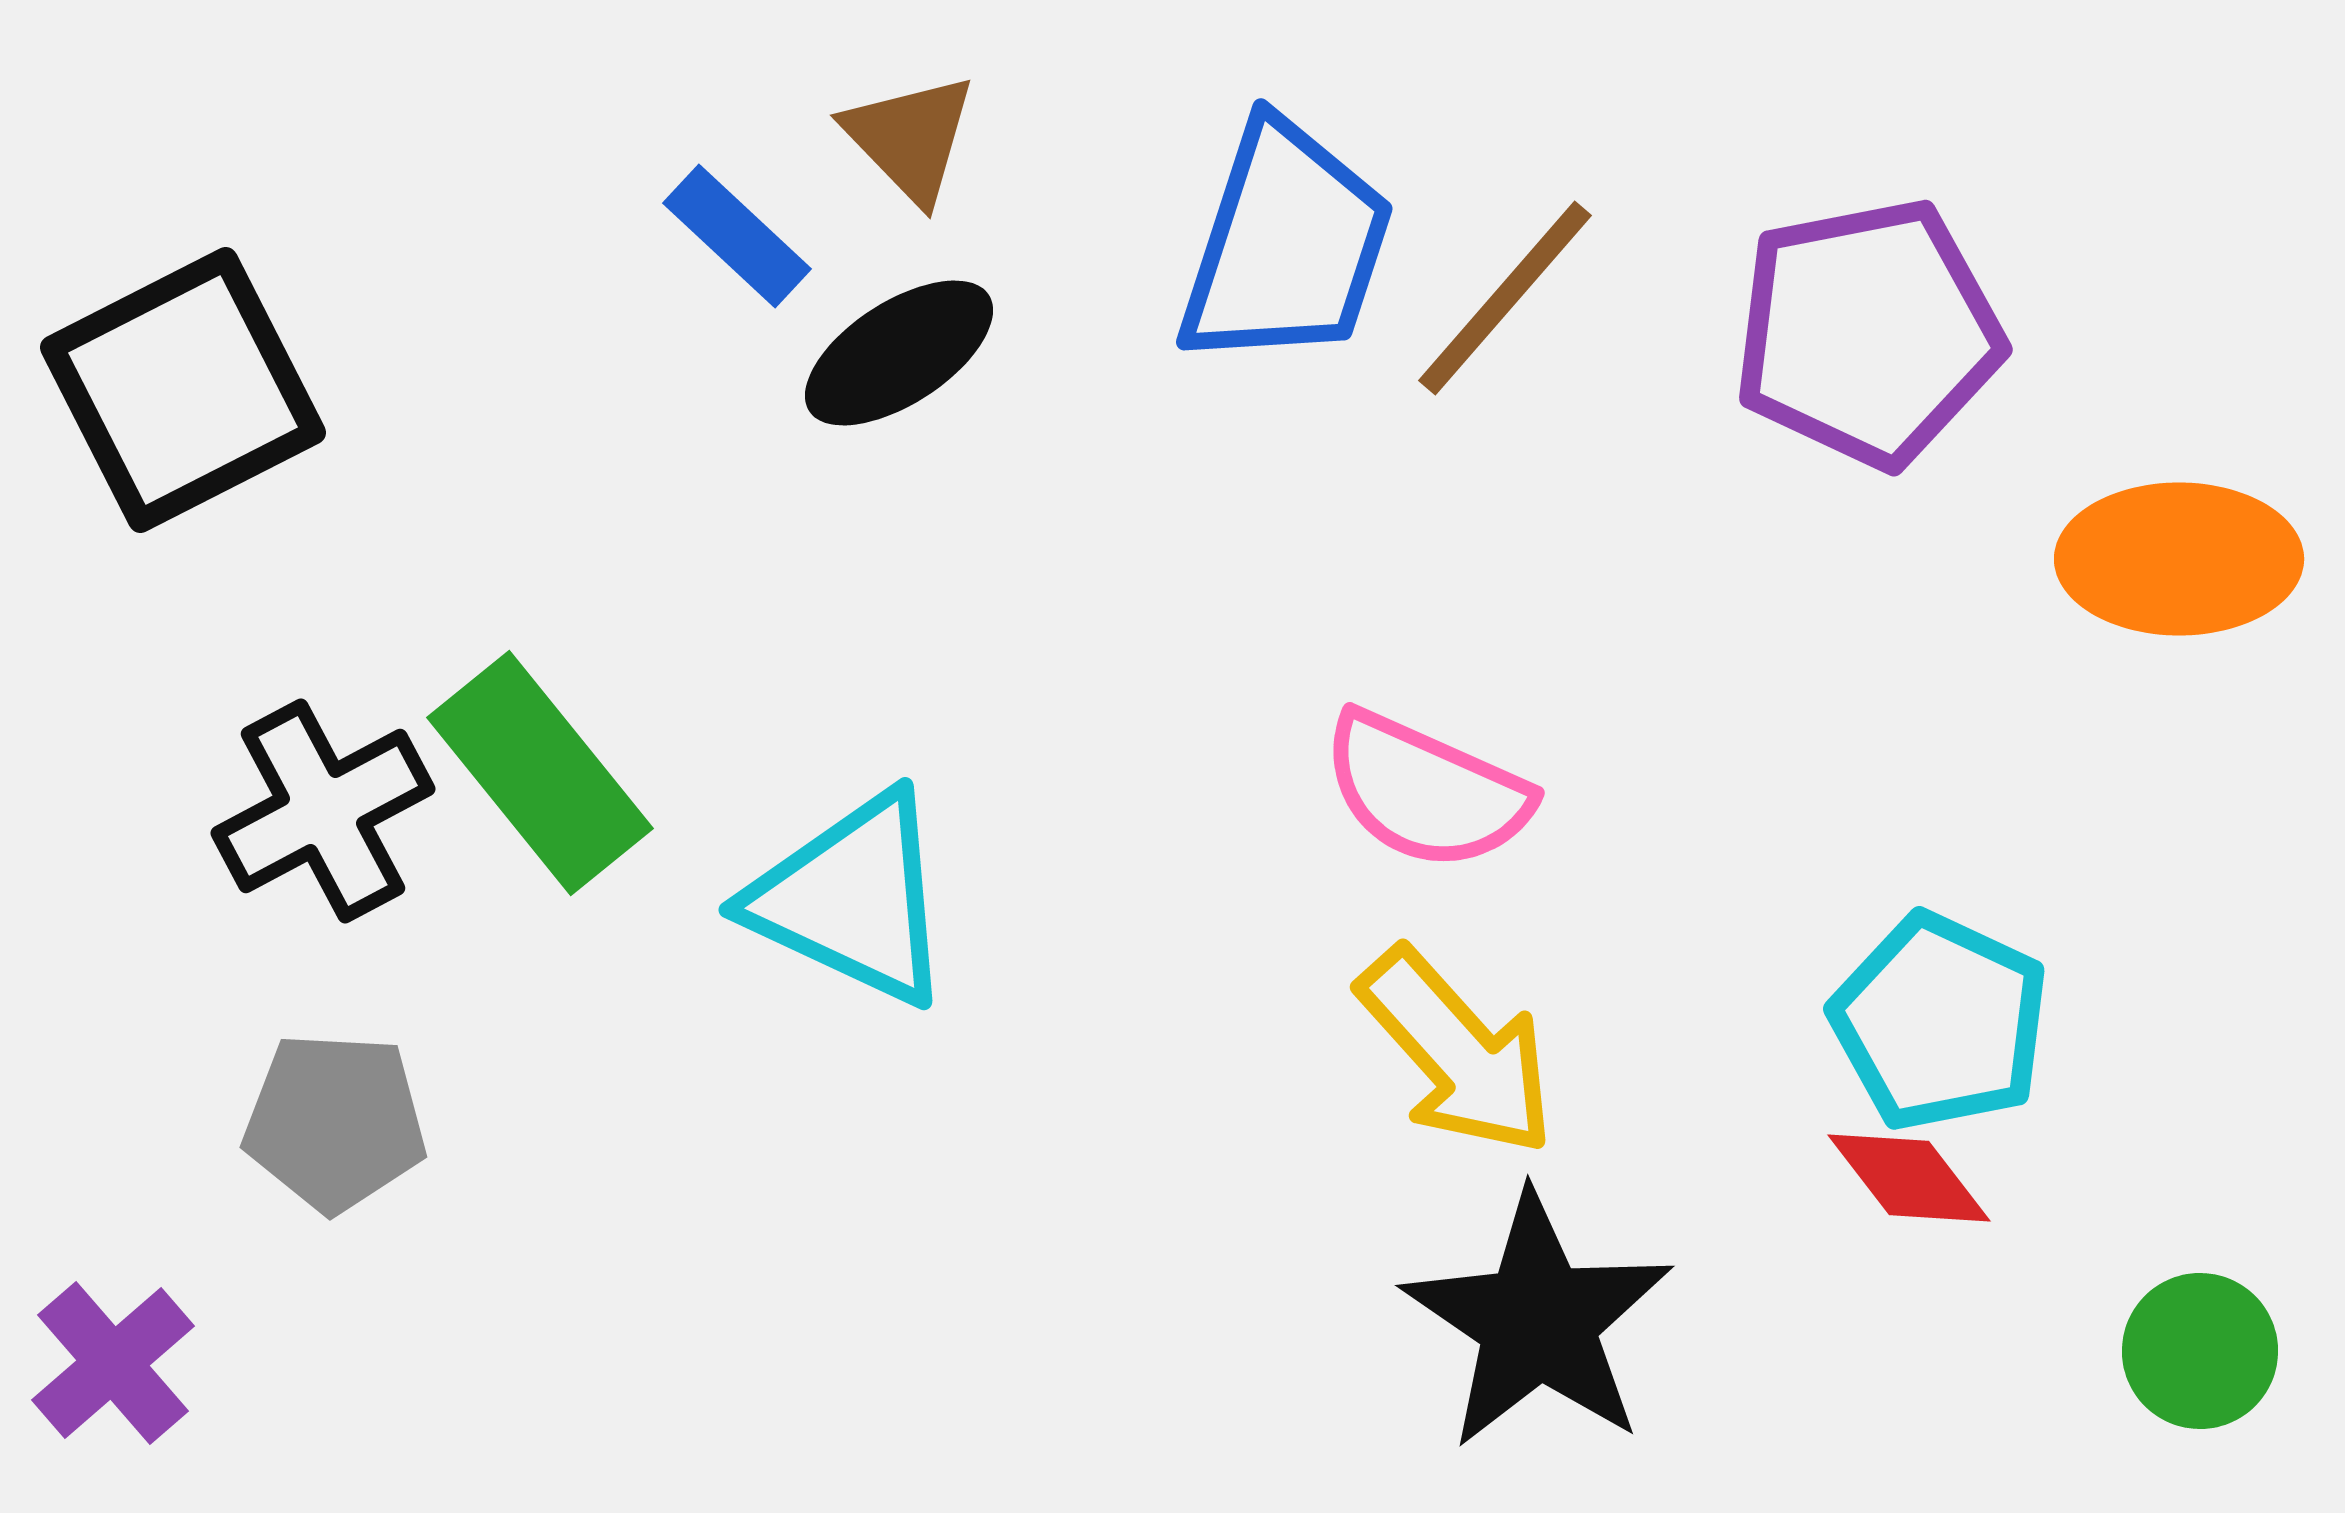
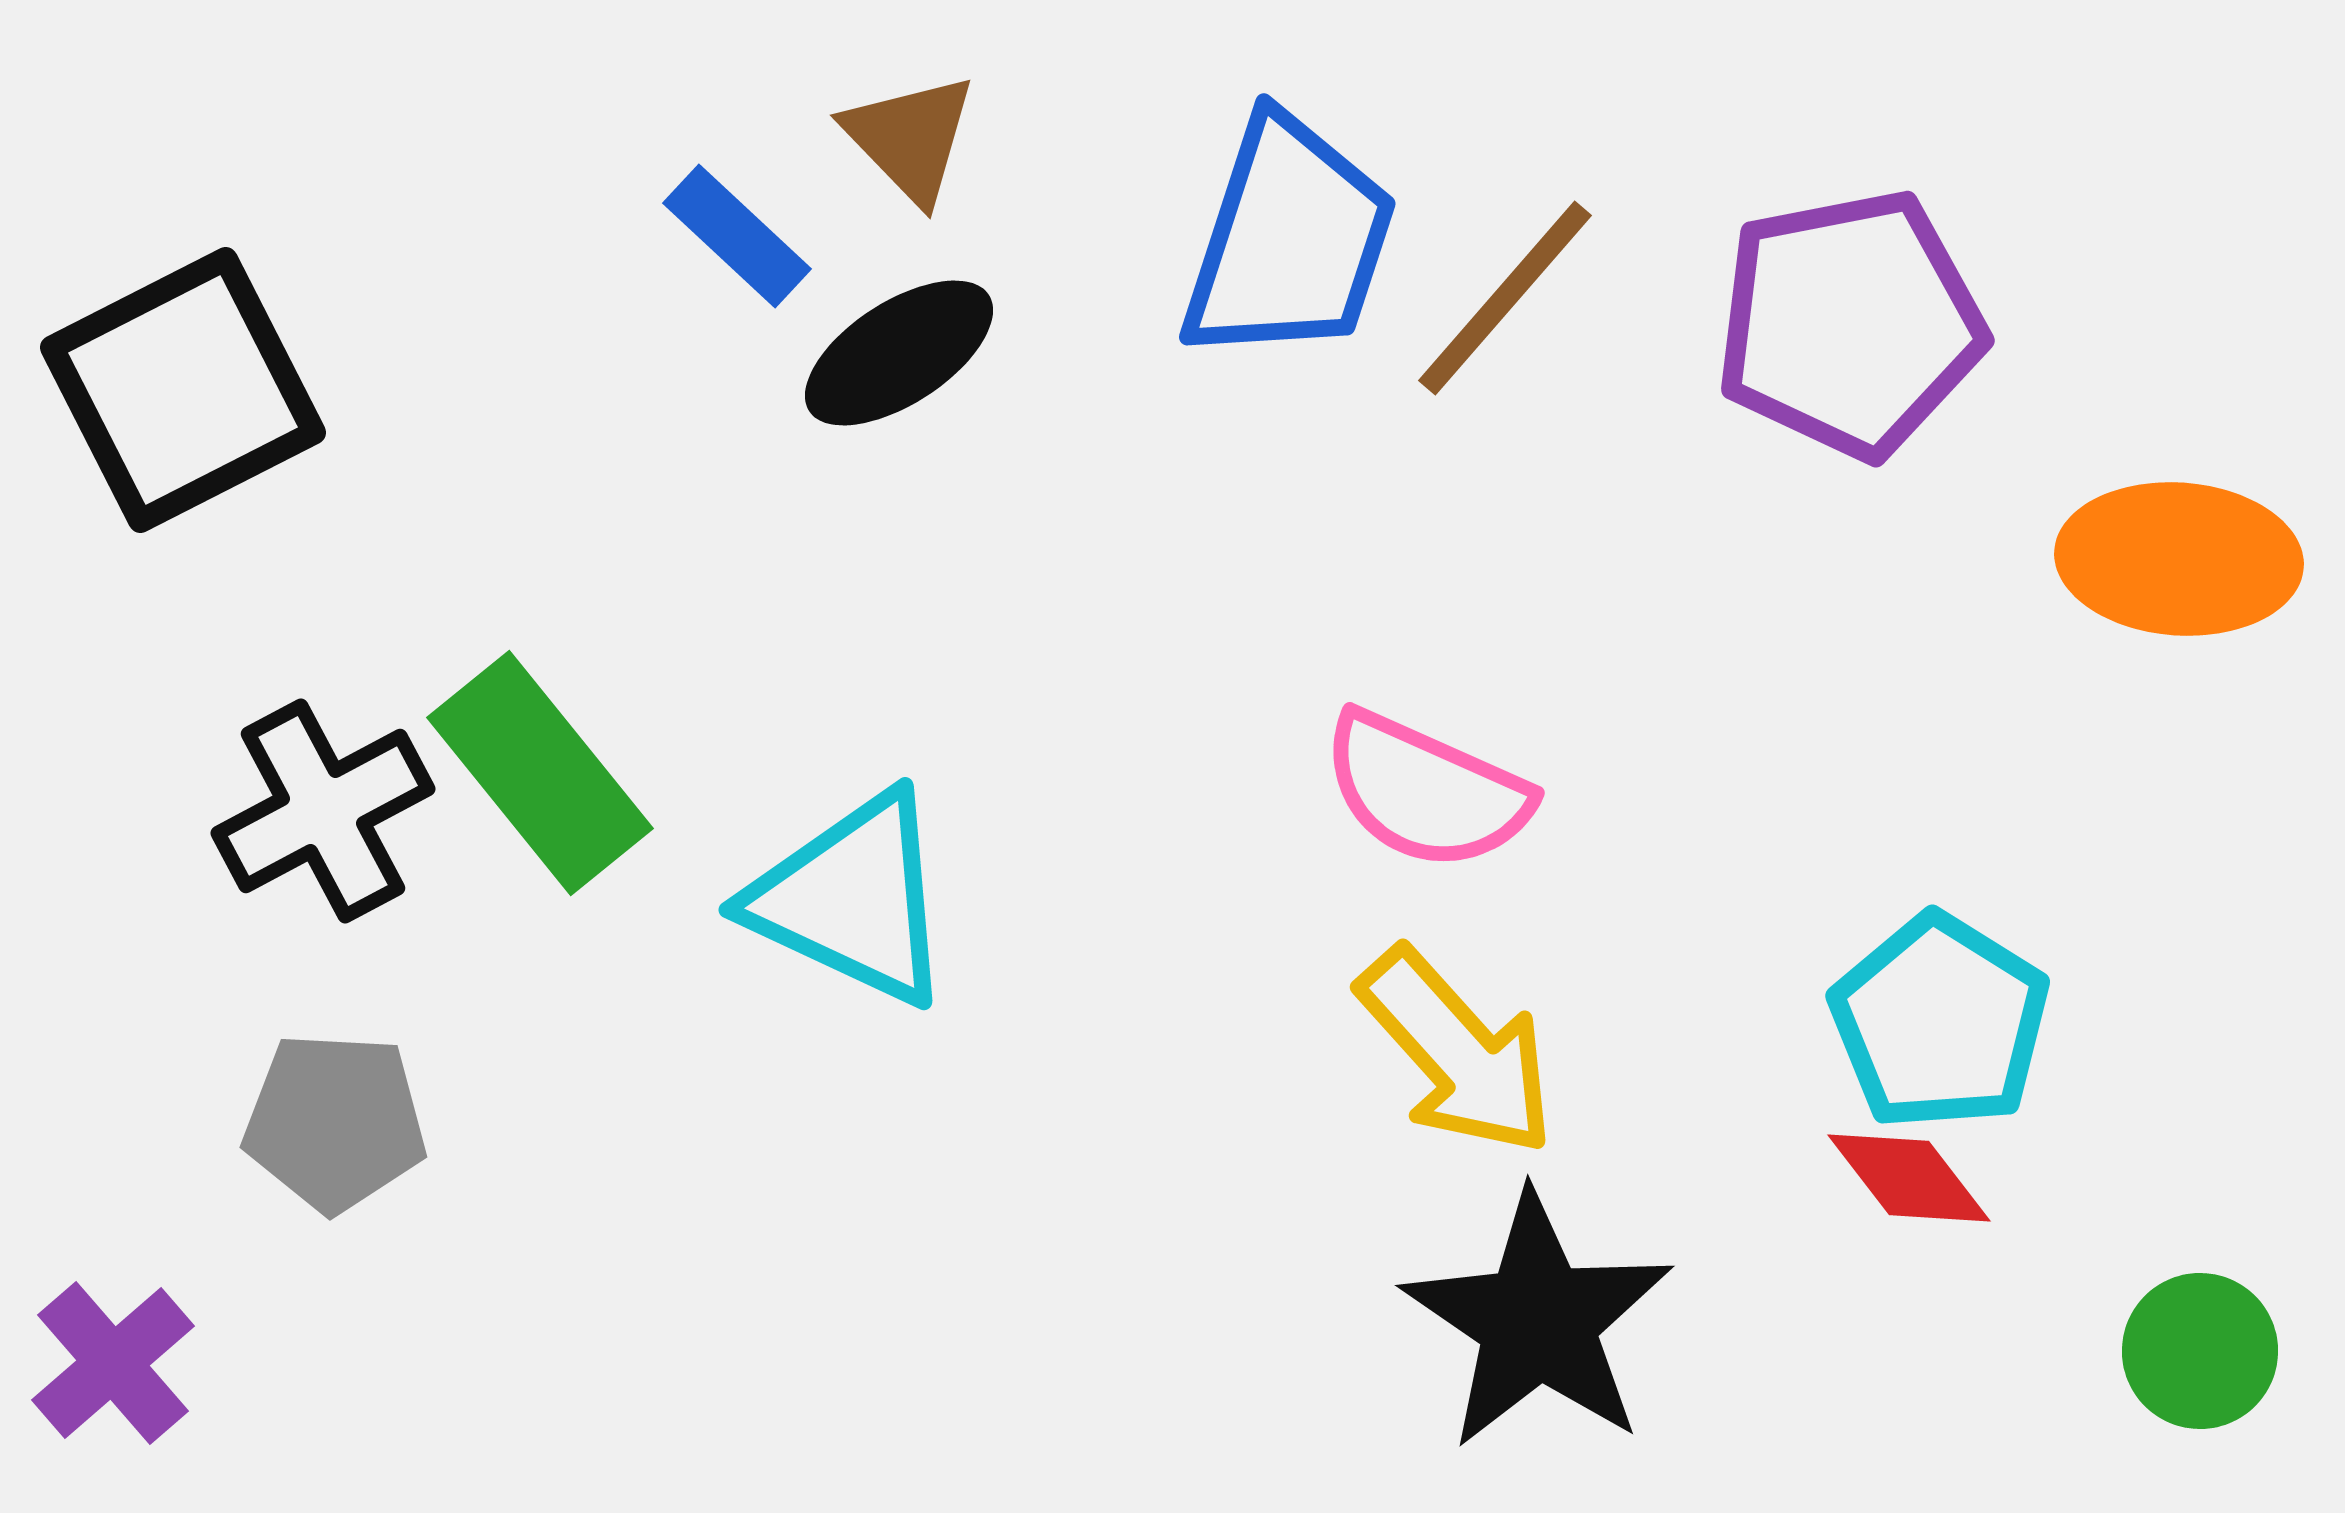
blue trapezoid: moved 3 px right, 5 px up
purple pentagon: moved 18 px left, 9 px up
orange ellipse: rotated 4 degrees clockwise
cyan pentagon: rotated 7 degrees clockwise
